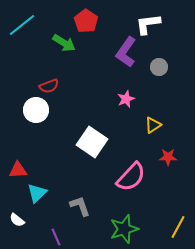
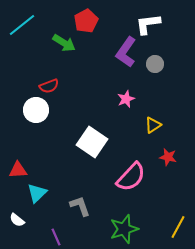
red pentagon: rotated 10 degrees clockwise
gray circle: moved 4 px left, 3 px up
red star: rotated 12 degrees clockwise
